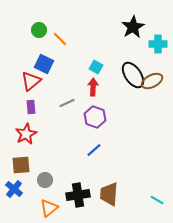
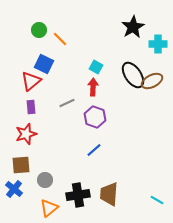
red star: rotated 10 degrees clockwise
